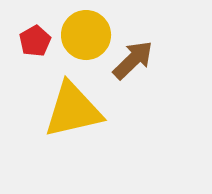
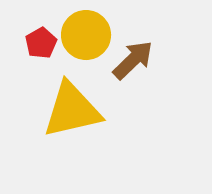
red pentagon: moved 6 px right, 2 px down
yellow triangle: moved 1 px left
